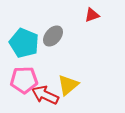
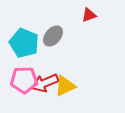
red triangle: moved 3 px left
yellow triangle: moved 3 px left, 1 px down; rotated 15 degrees clockwise
red arrow: moved 12 px up; rotated 48 degrees counterclockwise
